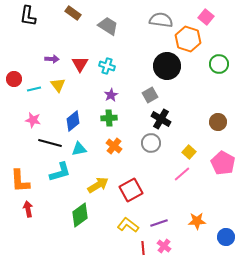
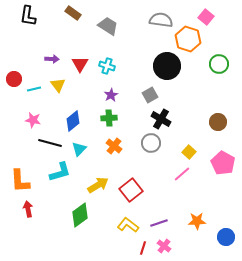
cyan triangle: rotated 35 degrees counterclockwise
red square: rotated 10 degrees counterclockwise
red line: rotated 24 degrees clockwise
